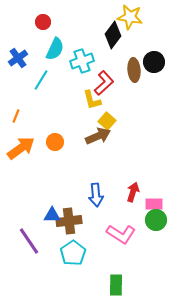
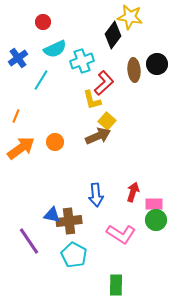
cyan semicircle: rotated 40 degrees clockwise
black circle: moved 3 px right, 2 px down
blue triangle: rotated 12 degrees clockwise
cyan pentagon: moved 1 px right, 2 px down; rotated 10 degrees counterclockwise
